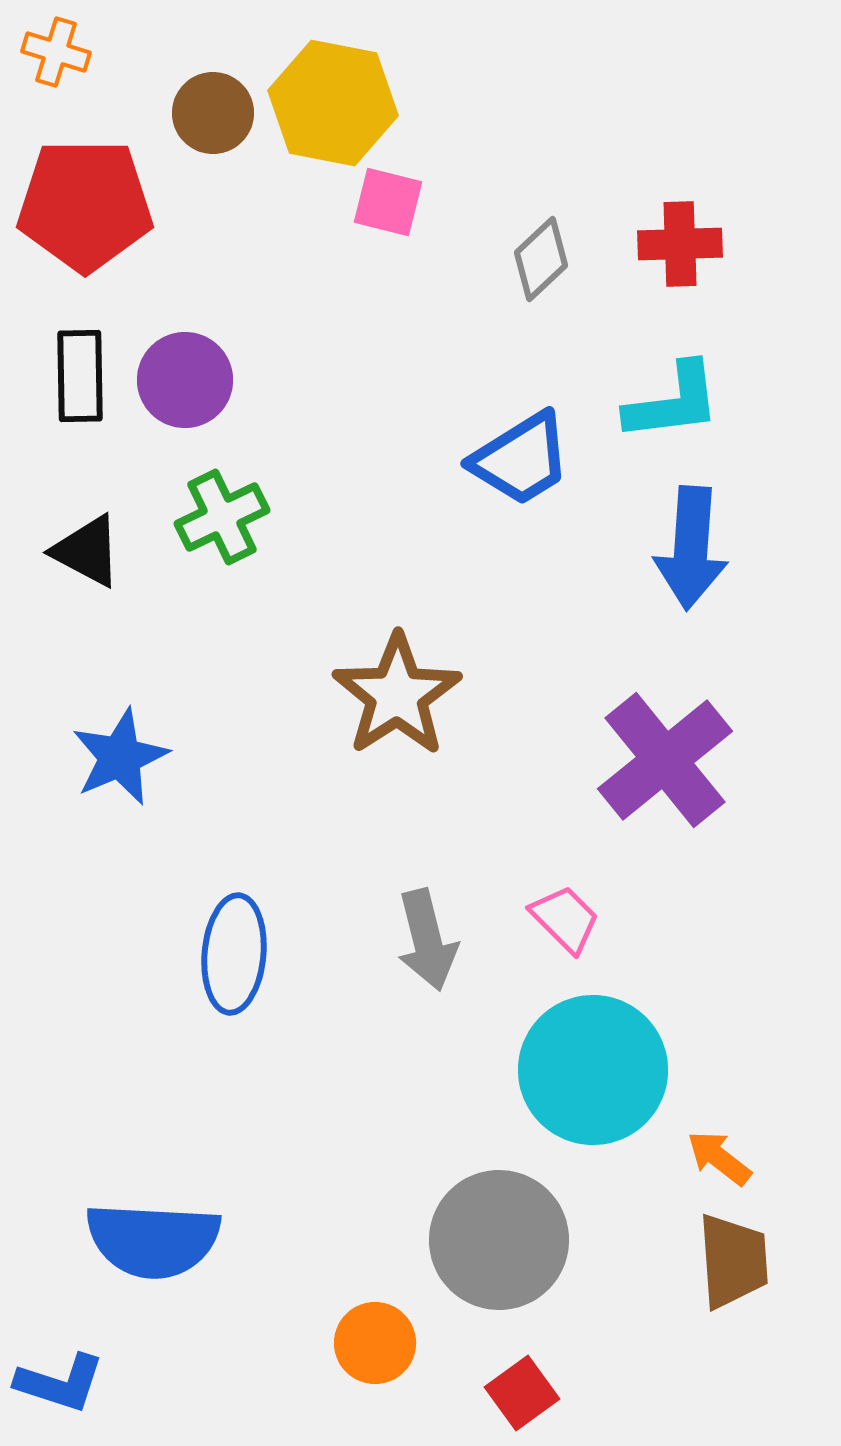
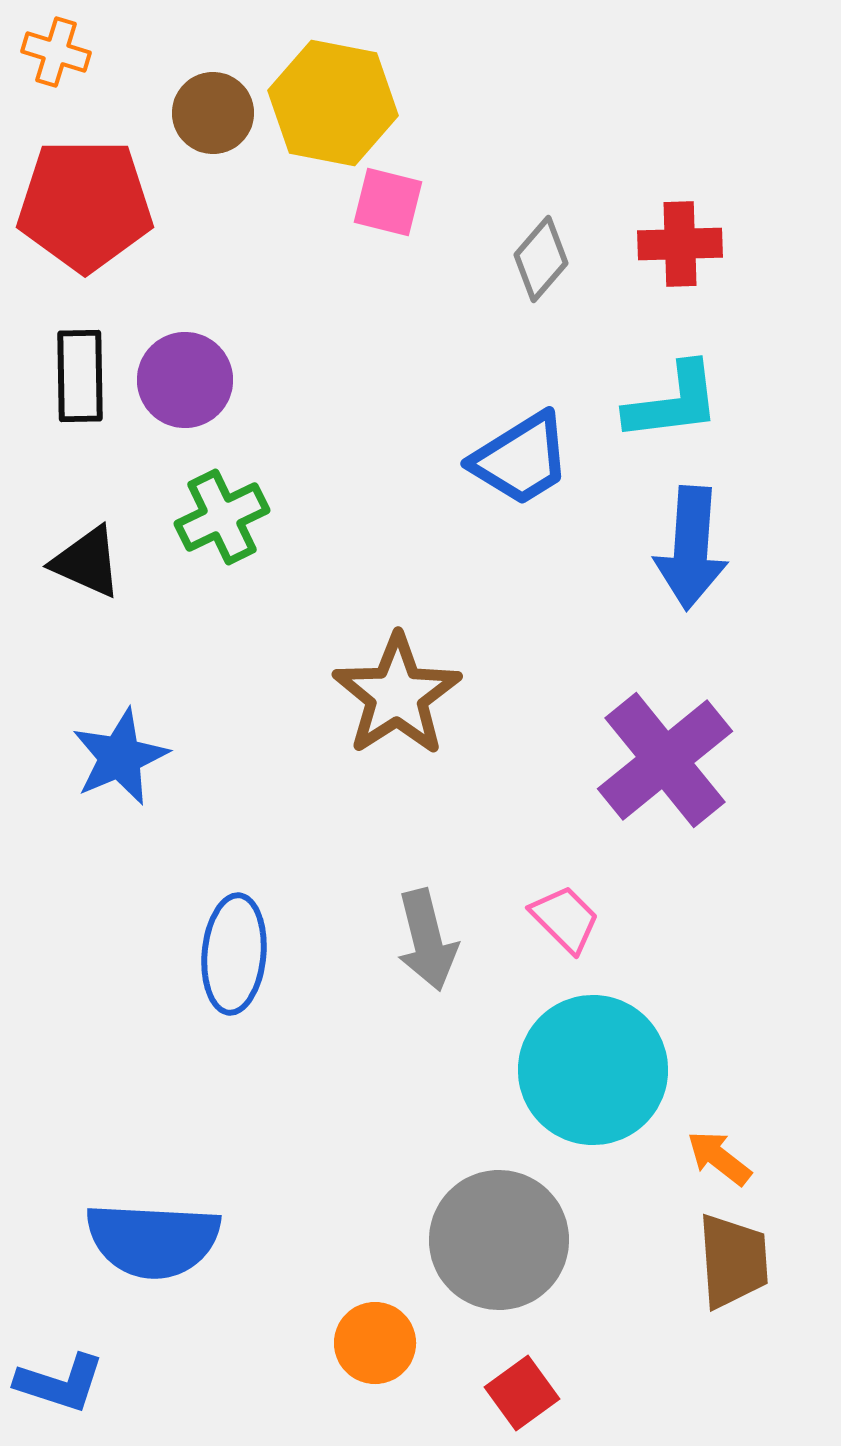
gray diamond: rotated 6 degrees counterclockwise
black triangle: moved 11 px down; rotated 4 degrees counterclockwise
